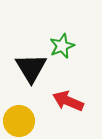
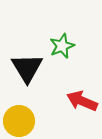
black triangle: moved 4 px left
red arrow: moved 14 px right
